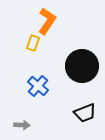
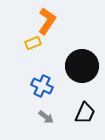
yellow rectangle: rotated 49 degrees clockwise
blue cross: moved 4 px right; rotated 15 degrees counterclockwise
black trapezoid: rotated 45 degrees counterclockwise
gray arrow: moved 24 px right, 8 px up; rotated 35 degrees clockwise
